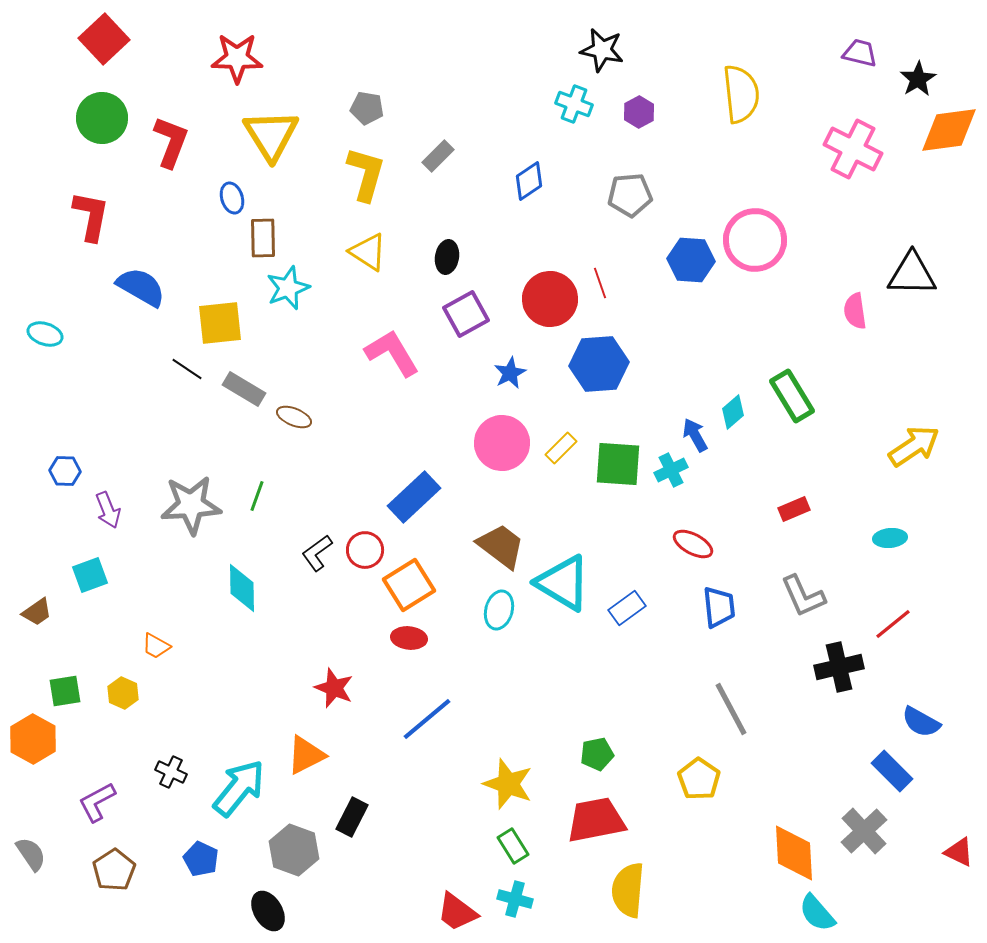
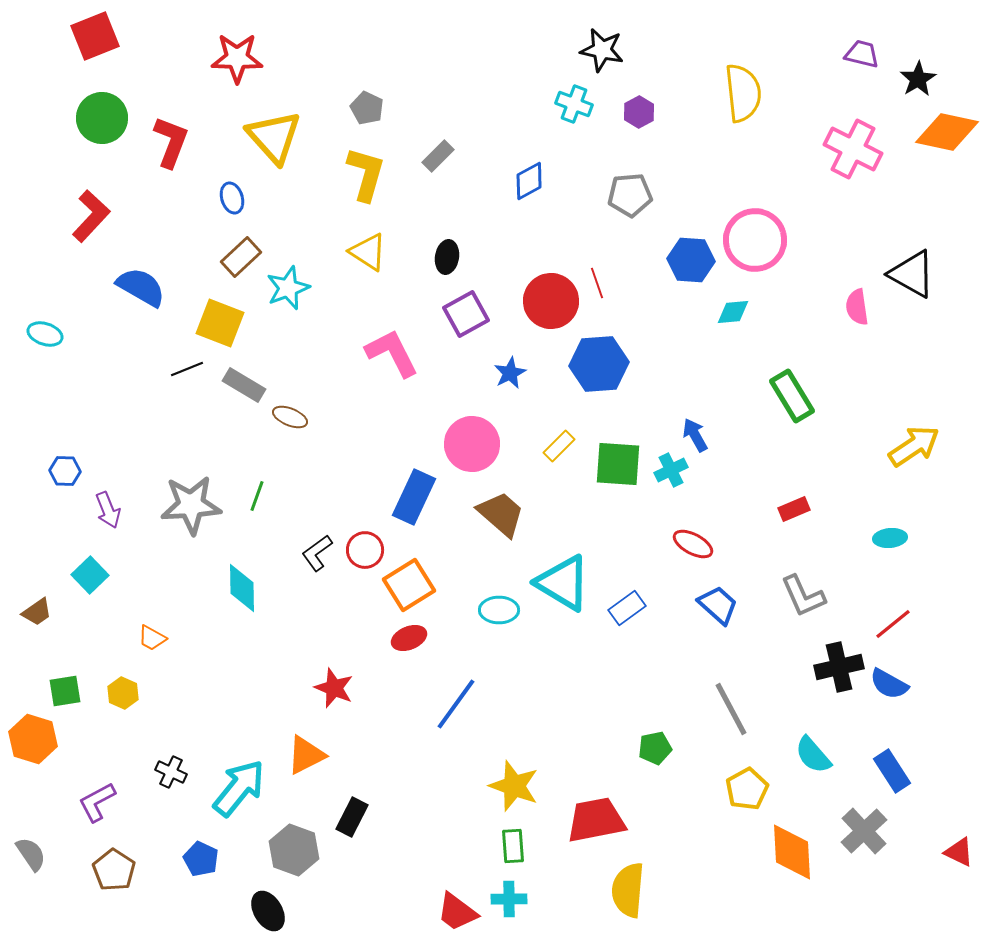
red square at (104, 39): moved 9 px left, 3 px up; rotated 21 degrees clockwise
purple trapezoid at (860, 53): moved 2 px right, 1 px down
yellow semicircle at (741, 94): moved 2 px right, 1 px up
gray pentagon at (367, 108): rotated 16 degrees clockwise
orange diamond at (949, 130): moved 2 px left, 2 px down; rotated 20 degrees clockwise
yellow triangle at (271, 135): moved 3 px right, 2 px down; rotated 10 degrees counterclockwise
blue diamond at (529, 181): rotated 6 degrees clockwise
red L-shape at (91, 216): rotated 32 degrees clockwise
brown rectangle at (263, 238): moved 22 px left, 19 px down; rotated 48 degrees clockwise
black triangle at (912, 274): rotated 28 degrees clockwise
red line at (600, 283): moved 3 px left
red circle at (550, 299): moved 1 px right, 2 px down
pink semicircle at (855, 311): moved 2 px right, 4 px up
yellow square at (220, 323): rotated 27 degrees clockwise
pink L-shape at (392, 353): rotated 4 degrees clockwise
black line at (187, 369): rotated 56 degrees counterclockwise
gray rectangle at (244, 389): moved 4 px up
cyan diamond at (733, 412): moved 100 px up; rotated 36 degrees clockwise
brown ellipse at (294, 417): moved 4 px left
pink circle at (502, 443): moved 30 px left, 1 px down
yellow rectangle at (561, 448): moved 2 px left, 2 px up
blue rectangle at (414, 497): rotated 22 degrees counterclockwise
brown trapezoid at (501, 546): moved 32 px up; rotated 4 degrees clockwise
cyan square at (90, 575): rotated 24 degrees counterclockwise
blue trapezoid at (719, 607): moved 1 px left, 2 px up; rotated 42 degrees counterclockwise
cyan ellipse at (499, 610): rotated 75 degrees clockwise
red ellipse at (409, 638): rotated 28 degrees counterclockwise
orange trapezoid at (156, 646): moved 4 px left, 8 px up
blue line at (427, 719): moved 29 px right, 15 px up; rotated 14 degrees counterclockwise
blue semicircle at (921, 722): moved 32 px left, 38 px up
orange hexagon at (33, 739): rotated 12 degrees counterclockwise
green pentagon at (597, 754): moved 58 px right, 6 px up
blue rectangle at (892, 771): rotated 12 degrees clockwise
yellow pentagon at (699, 779): moved 48 px right, 10 px down; rotated 9 degrees clockwise
yellow star at (508, 784): moved 6 px right, 2 px down
green rectangle at (513, 846): rotated 28 degrees clockwise
orange diamond at (794, 853): moved 2 px left, 1 px up
brown pentagon at (114, 870): rotated 6 degrees counterclockwise
cyan cross at (515, 899): moved 6 px left; rotated 16 degrees counterclockwise
cyan semicircle at (817, 913): moved 4 px left, 158 px up
